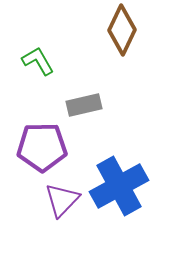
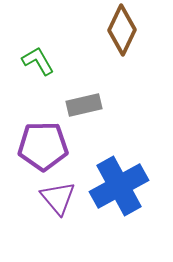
purple pentagon: moved 1 px right, 1 px up
purple triangle: moved 4 px left, 2 px up; rotated 24 degrees counterclockwise
